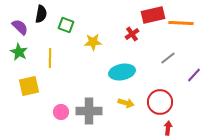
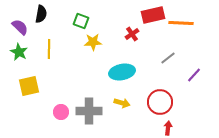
green square: moved 15 px right, 4 px up
yellow line: moved 1 px left, 9 px up
yellow arrow: moved 4 px left
